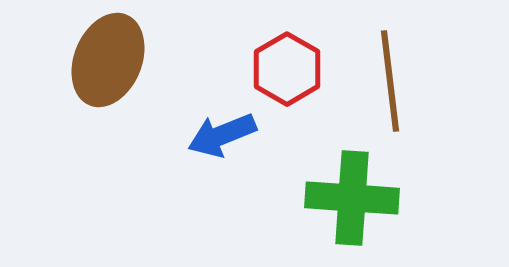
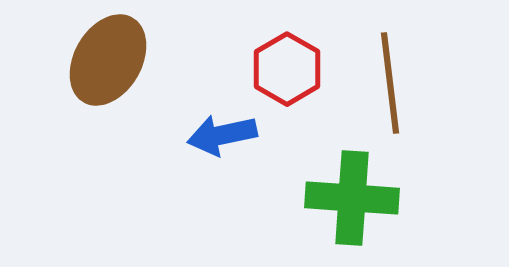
brown ellipse: rotated 8 degrees clockwise
brown line: moved 2 px down
blue arrow: rotated 10 degrees clockwise
